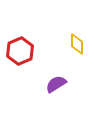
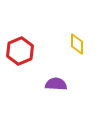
purple semicircle: rotated 35 degrees clockwise
